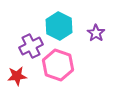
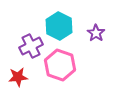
pink hexagon: moved 2 px right
red star: moved 1 px right, 1 px down
